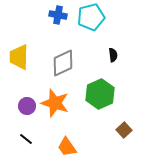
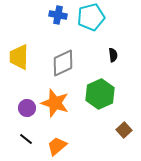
purple circle: moved 2 px down
orange trapezoid: moved 10 px left, 1 px up; rotated 85 degrees clockwise
